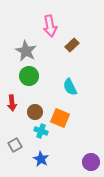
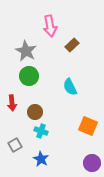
orange square: moved 28 px right, 8 px down
purple circle: moved 1 px right, 1 px down
